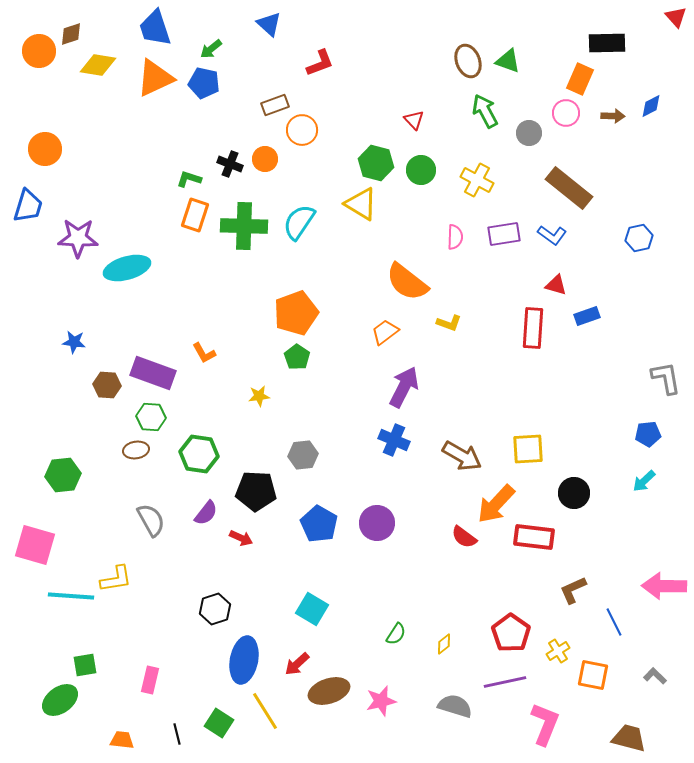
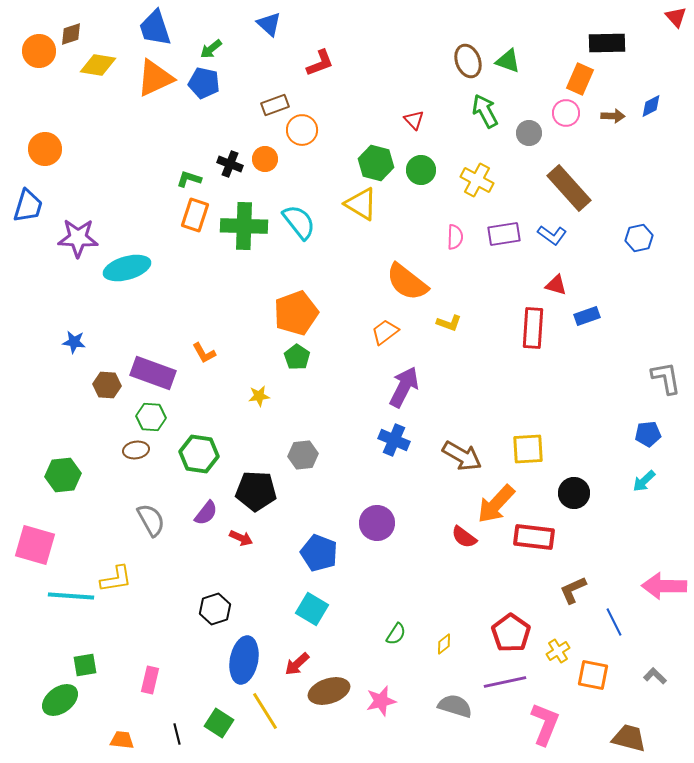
brown rectangle at (569, 188): rotated 9 degrees clockwise
cyan semicircle at (299, 222): rotated 108 degrees clockwise
blue pentagon at (319, 524): moved 29 px down; rotated 9 degrees counterclockwise
